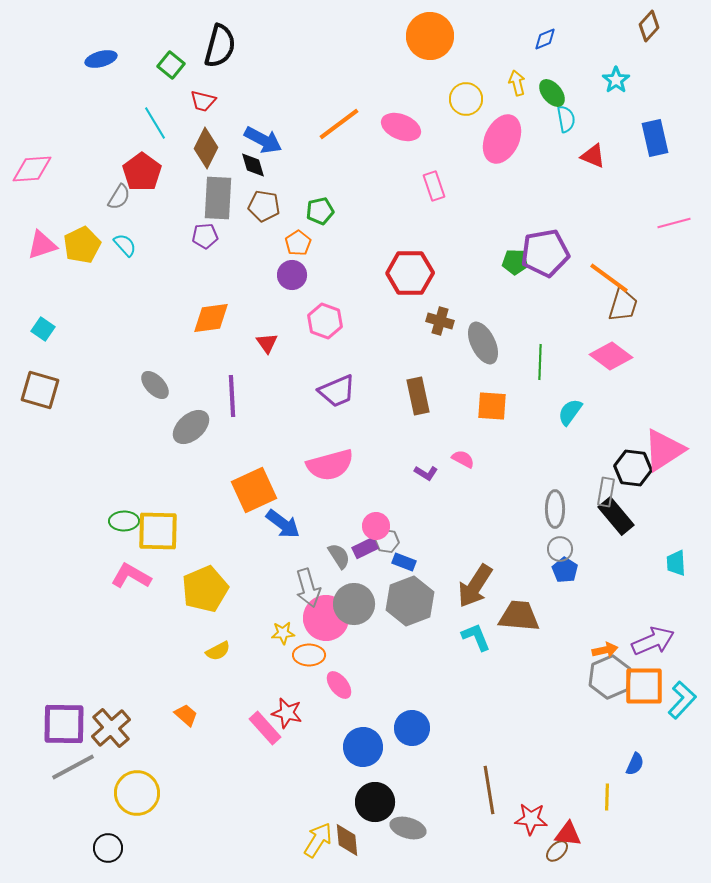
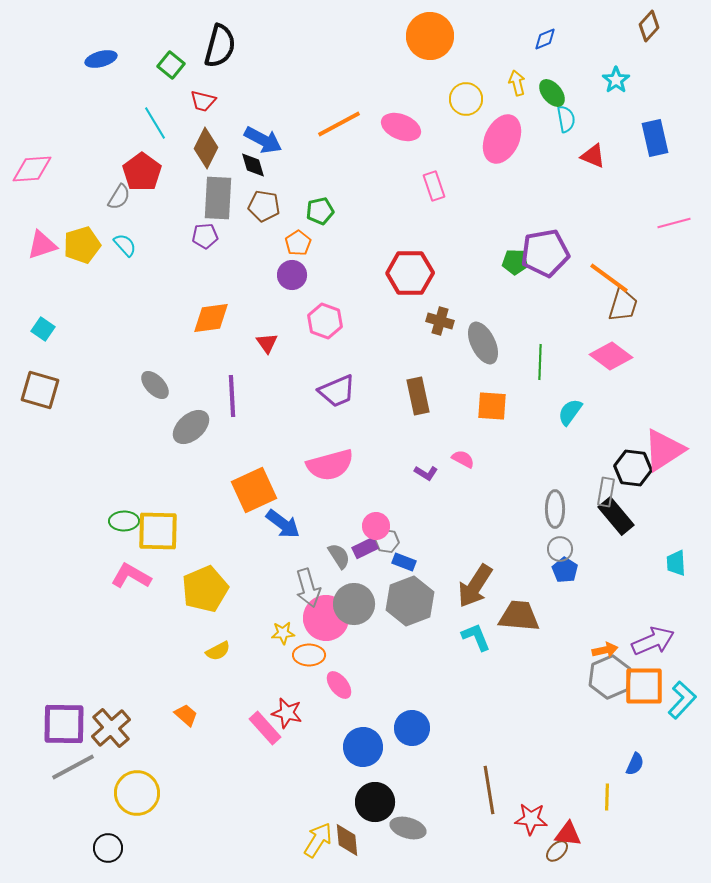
orange line at (339, 124): rotated 9 degrees clockwise
yellow pentagon at (82, 245): rotated 9 degrees clockwise
